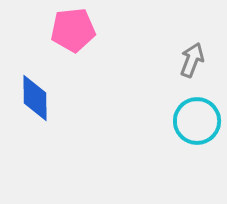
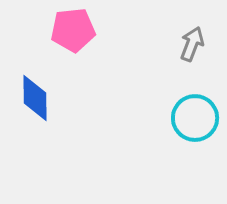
gray arrow: moved 16 px up
cyan circle: moved 2 px left, 3 px up
